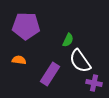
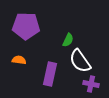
purple rectangle: rotated 20 degrees counterclockwise
purple cross: moved 3 px left, 1 px down
